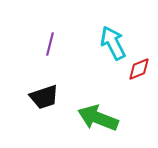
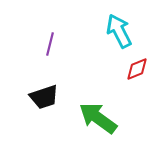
cyan arrow: moved 6 px right, 12 px up
red diamond: moved 2 px left
green arrow: rotated 15 degrees clockwise
